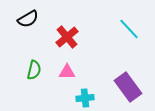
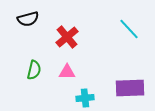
black semicircle: rotated 15 degrees clockwise
purple rectangle: moved 2 px right, 1 px down; rotated 56 degrees counterclockwise
